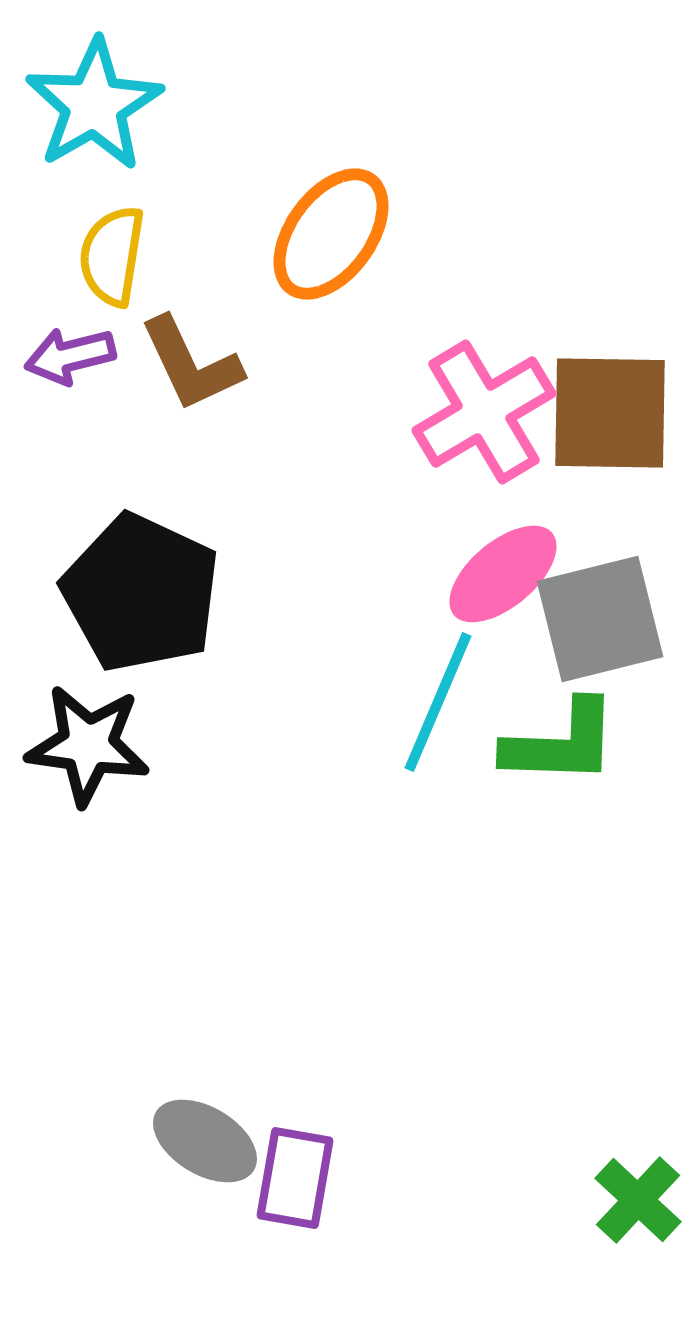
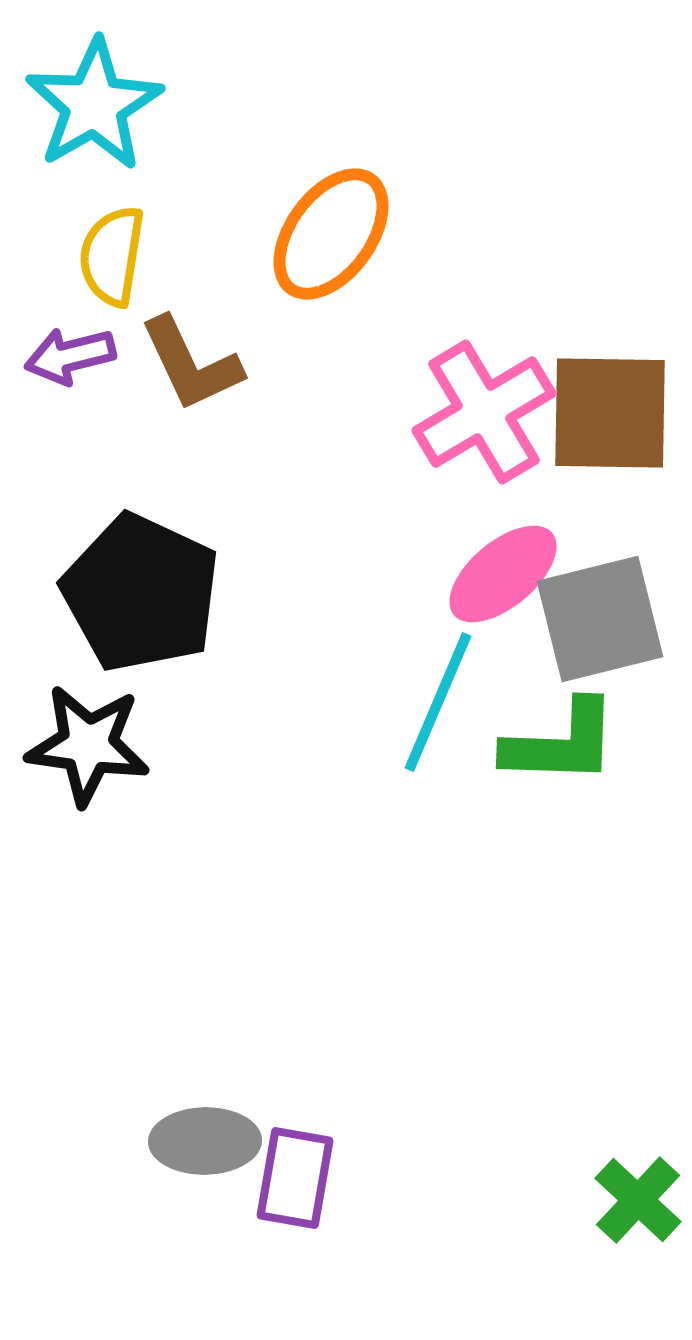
gray ellipse: rotated 32 degrees counterclockwise
